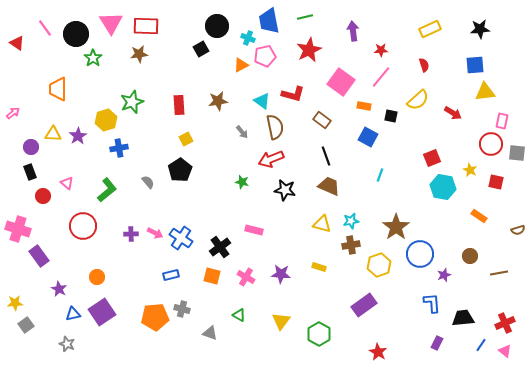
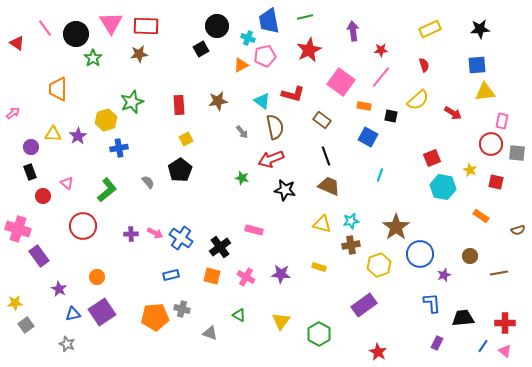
blue square at (475, 65): moved 2 px right
green star at (242, 182): moved 4 px up
orange rectangle at (479, 216): moved 2 px right
red cross at (505, 323): rotated 24 degrees clockwise
blue line at (481, 345): moved 2 px right, 1 px down
